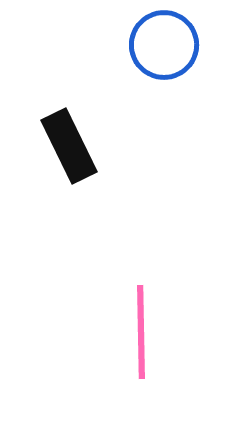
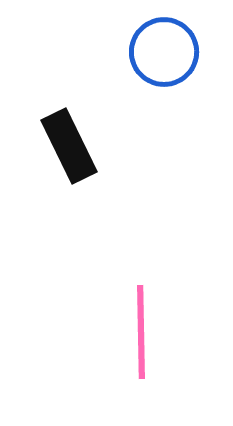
blue circle: moved 7 px down
